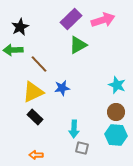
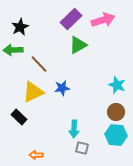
black rectangle: moved 16 px left
